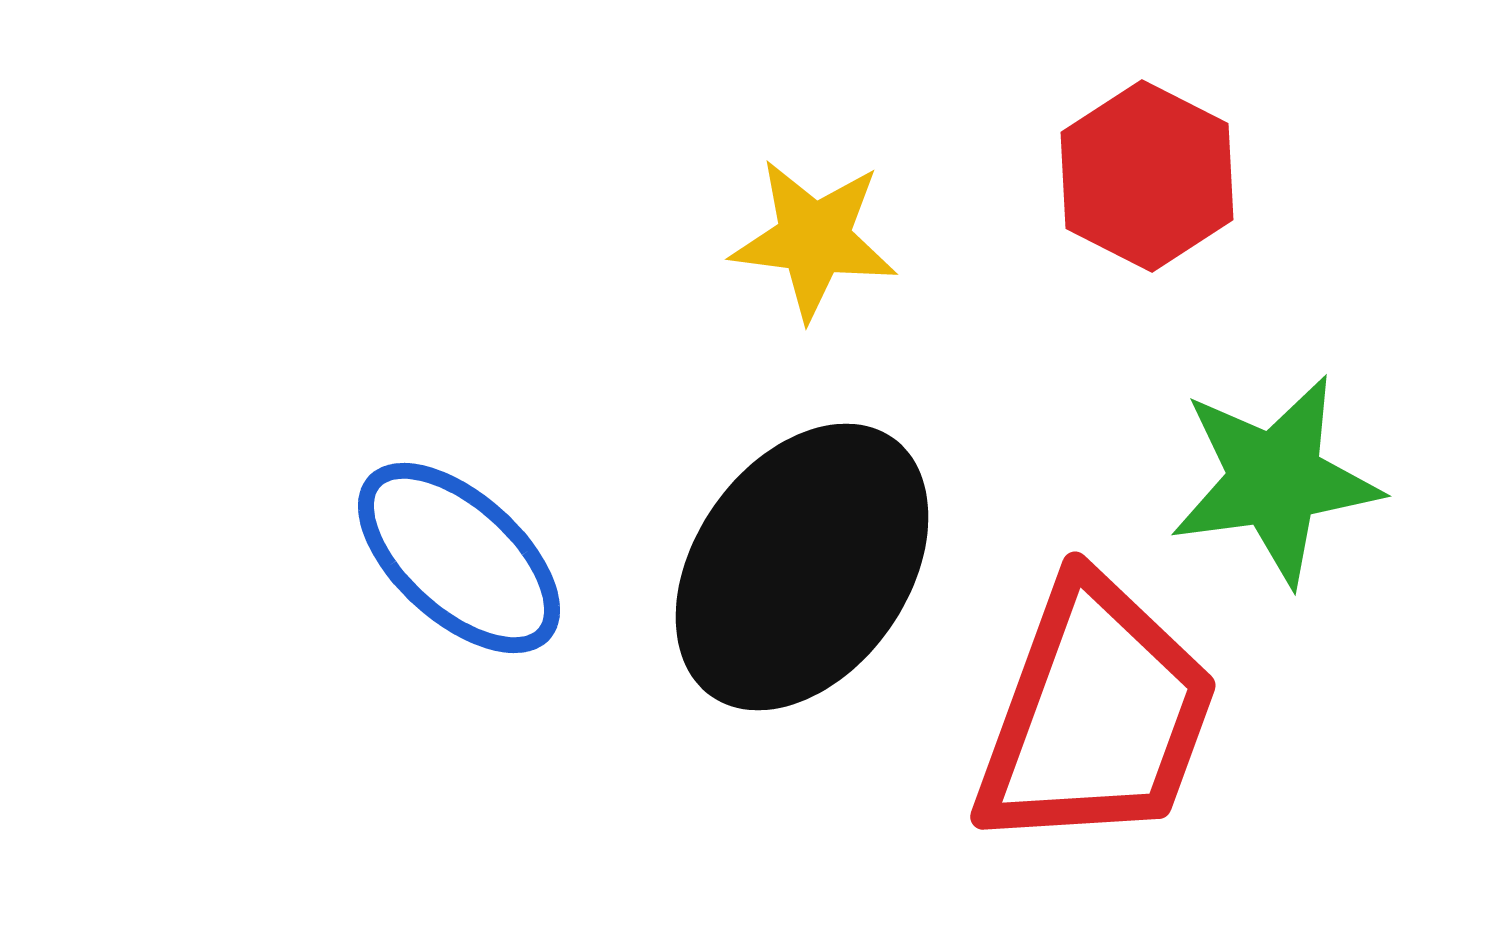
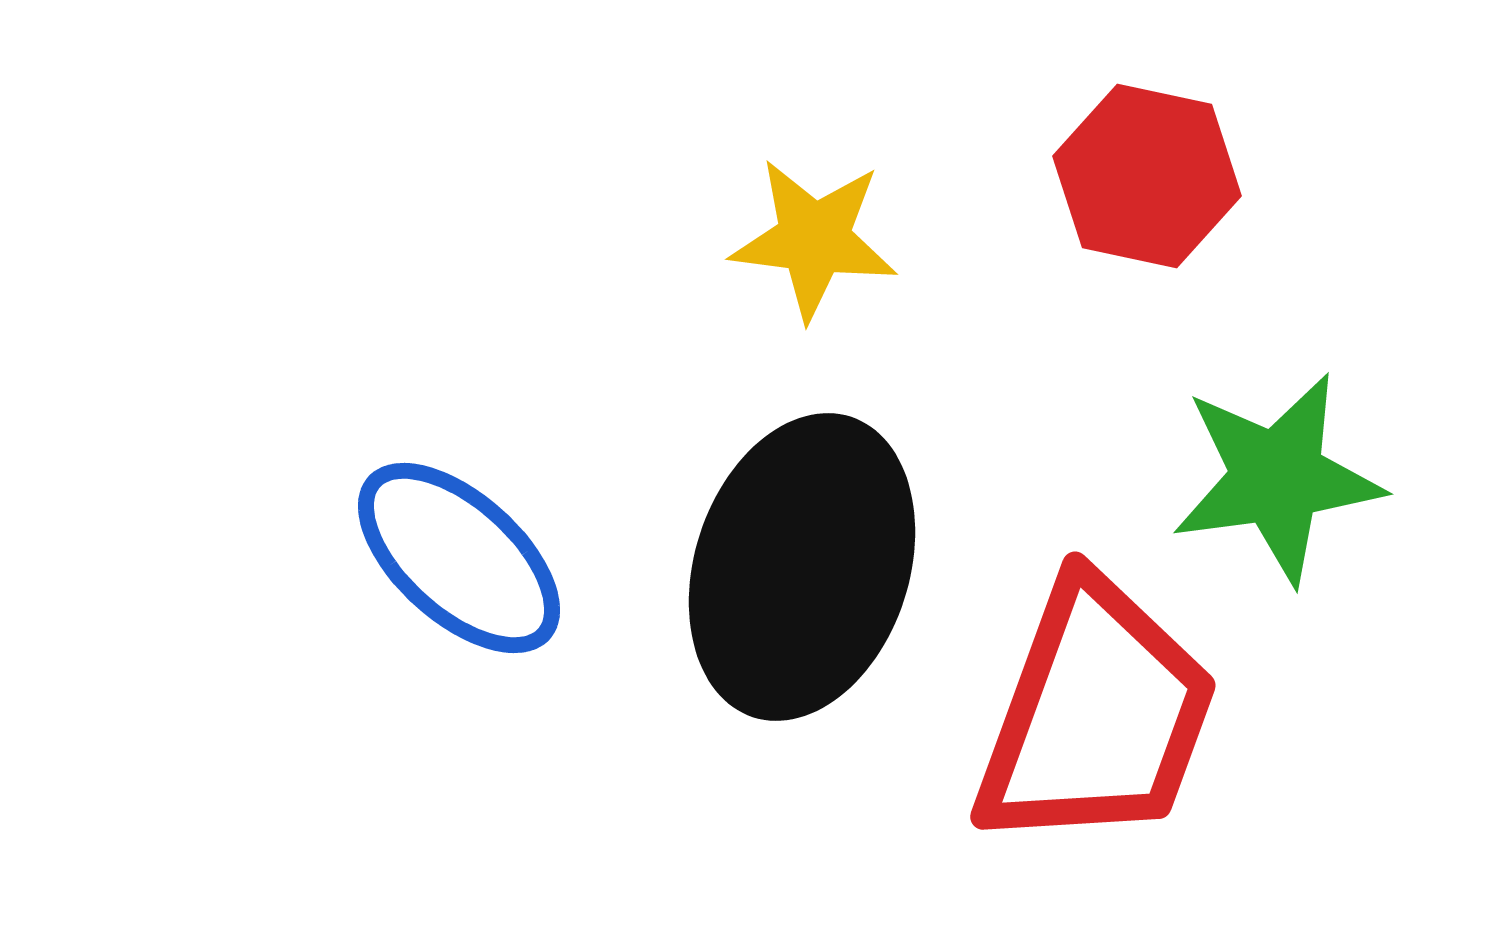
red hexagon: rotated 15 degrees counterclockwise
green star: moved 2 px right, 2 px up
black ellipse: rotated 17 degrees counterclockwise
